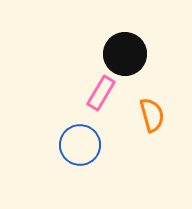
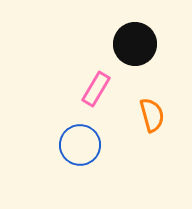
black circle: moved 10 px right, 10 px up
pink rectangle: moved 5 px left, 4 px up
